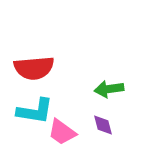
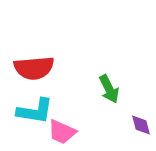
green arrow: rotated 108 degrees counterclockwise
purple diamond: moved 38 px right
pink trapezoid: rotated 12 degrees counterclockwise
